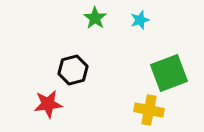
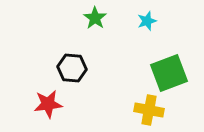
cyan star: moved 7 px right, 1 px down
black hexagon: moved 1 px left, 2 px up; rotated 20 degrees clockwise
